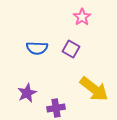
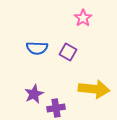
pink star: moved 1 px right, 1 px down
purple square: moved 3 px left, 3 px down
yellow arrow: rotated 32 degrees counterclockwise
purple star: moved 7 px right, 1 px down
